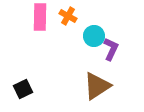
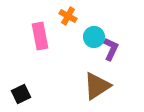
pink rectangle: moved 19 px down; rotated 12 degrees counterclockwise
cyan circle: moved 1 px down
black square: moved 2 px left, 5 px down
